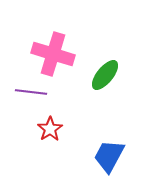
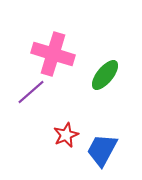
purple line: rotated 48 degrees counterclockwise
red star: moved 16 px right, 6 px down; rotated 10 degrees clockwise
blue trapezoid: moved 7 px left, 6 px up
